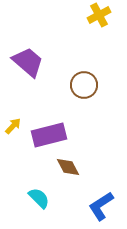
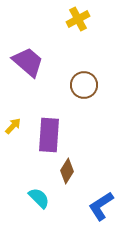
yellow cross: moved 21 px left, 4 px down
purple rectangle: rotated 72 degrees counterclockwise
brown diamond: moved 1 px left, 4 px down; rotated 60 degrees clockwise
